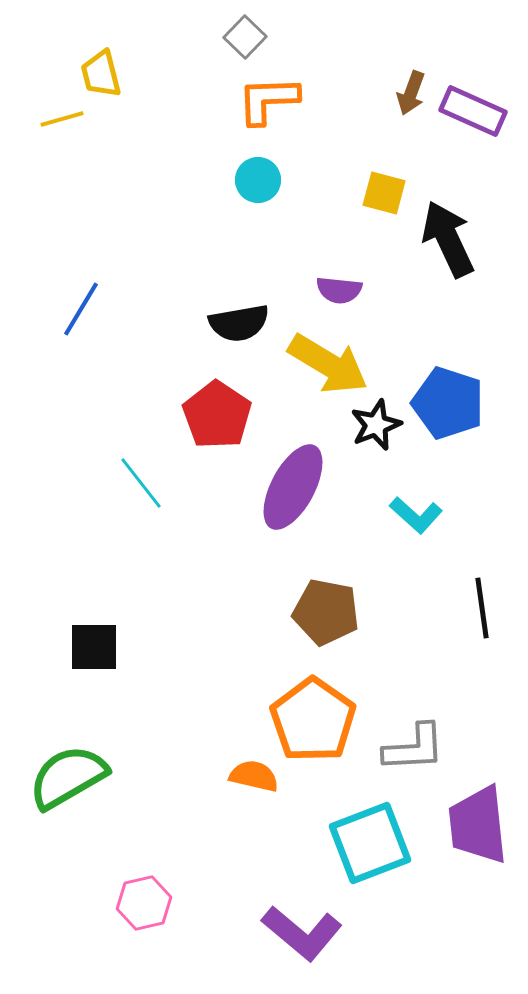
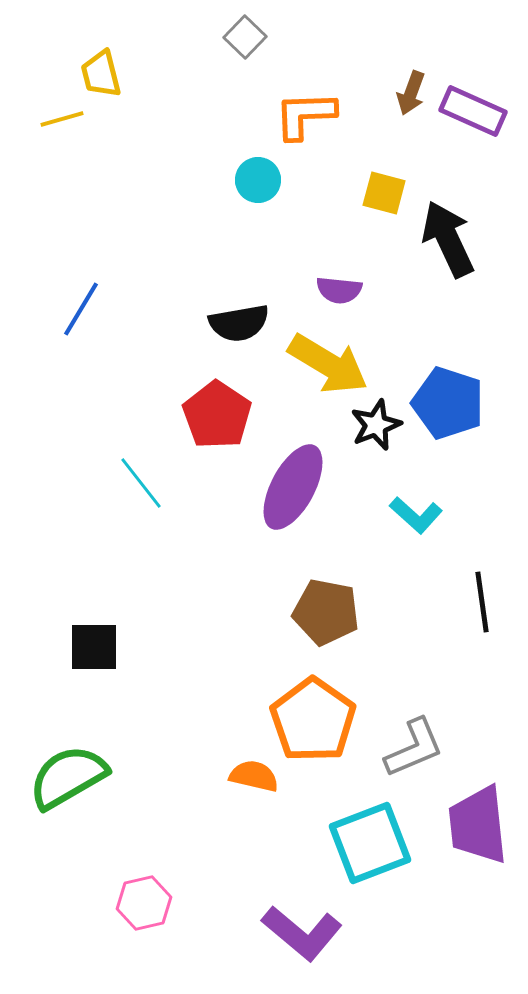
orange L-shape: moved 37 px right, 15 px down
black line: moved 6 px up
gray L-shape: rotated 20 degrees counterclockwise
